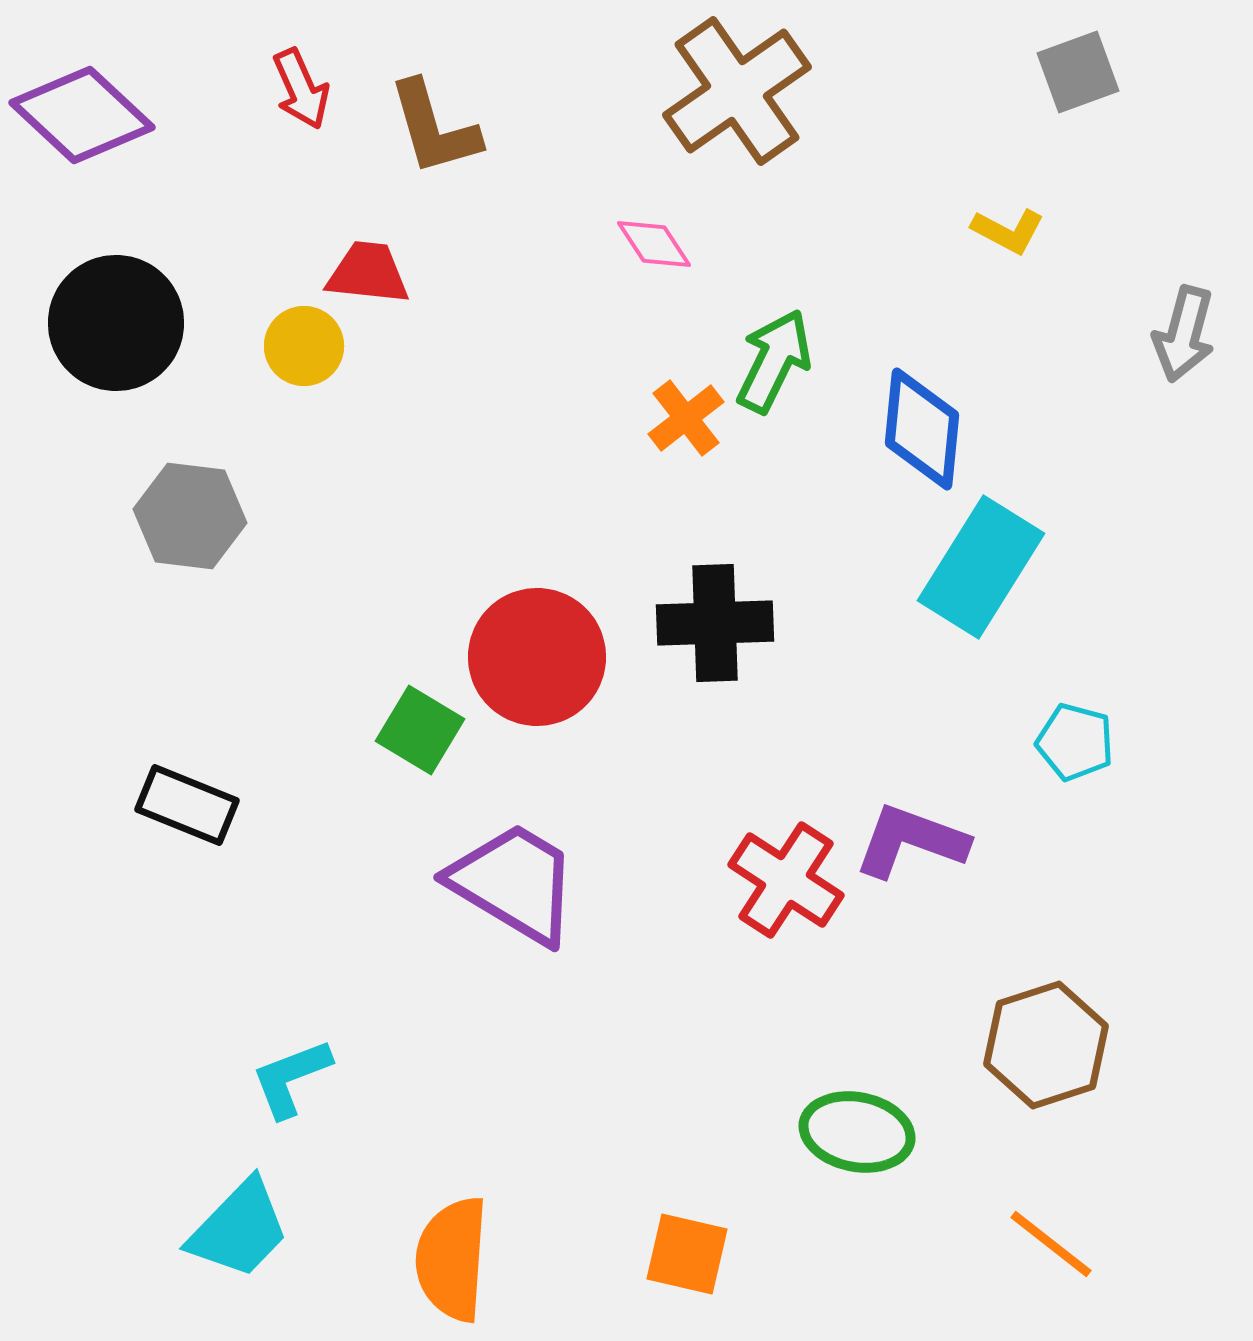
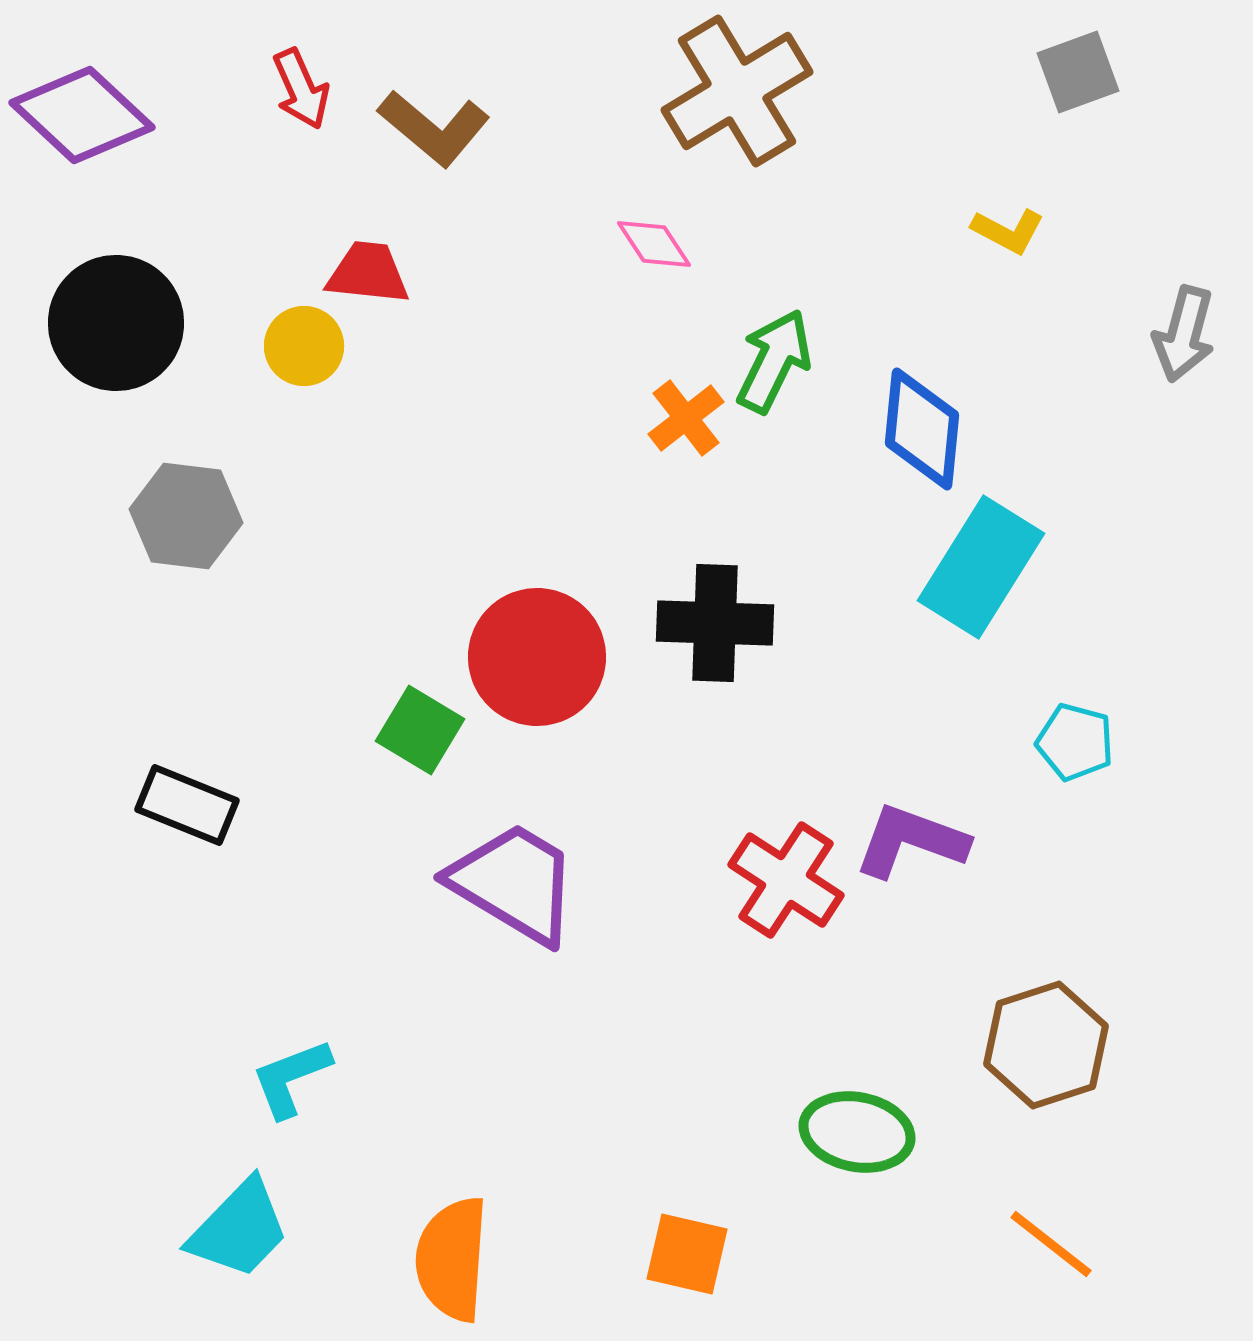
brown cross: rotated 4 degrees clockwise
brown L-shape: rotated 34 degrees counterclockwise
gray hexagon: moved 4 px left
black cross: rotated 4 degrees clockwise
